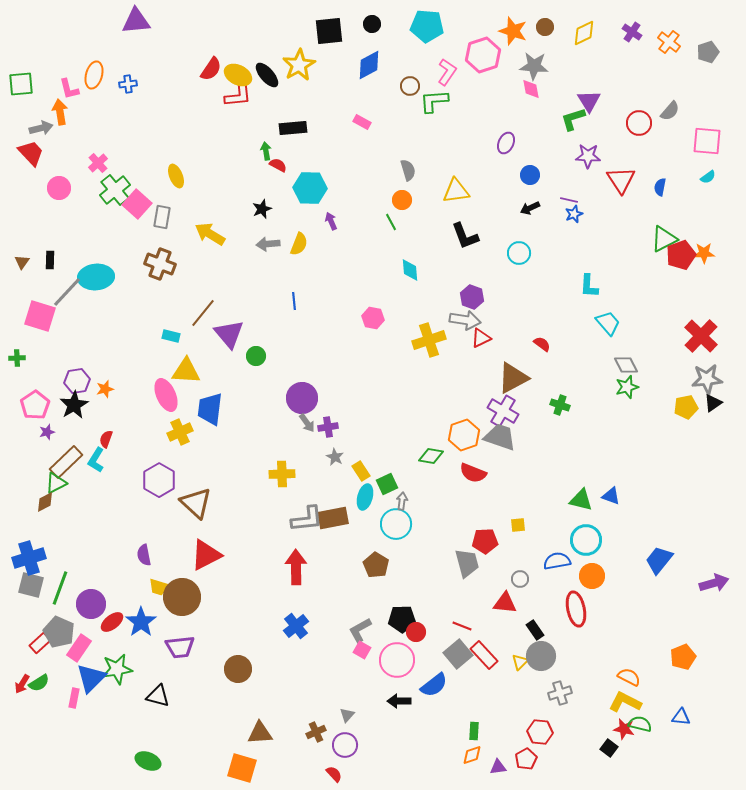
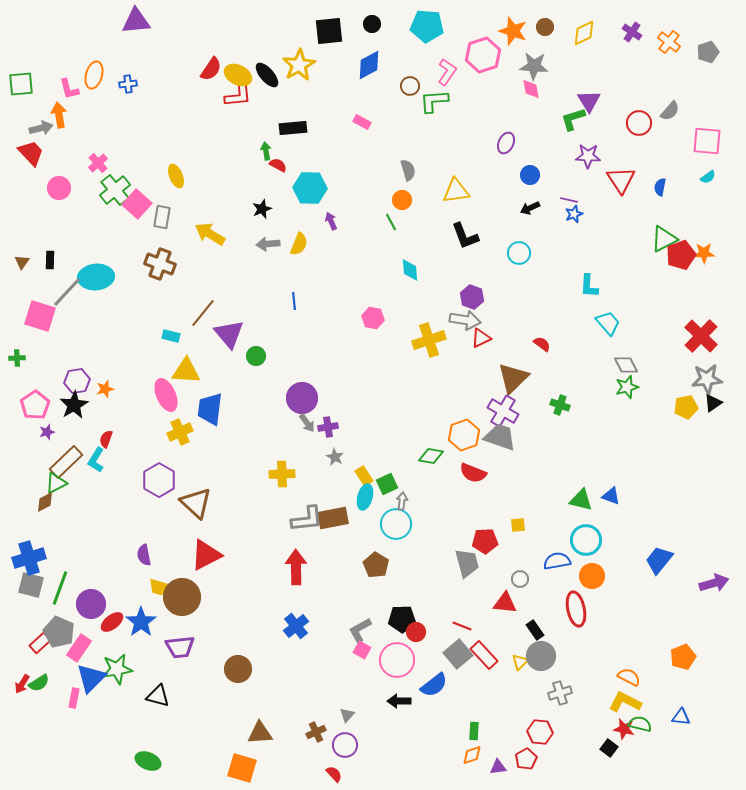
orange arrow at (60, 112): moved 1 px left, 3 px down
brown triangle at (513, 378): rotated 16 degrees counterclockwise
yellow rectangle at (361, 471): moved 3 px right, 5 px down
